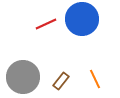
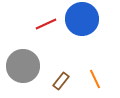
gray circle: moved 11 px up
